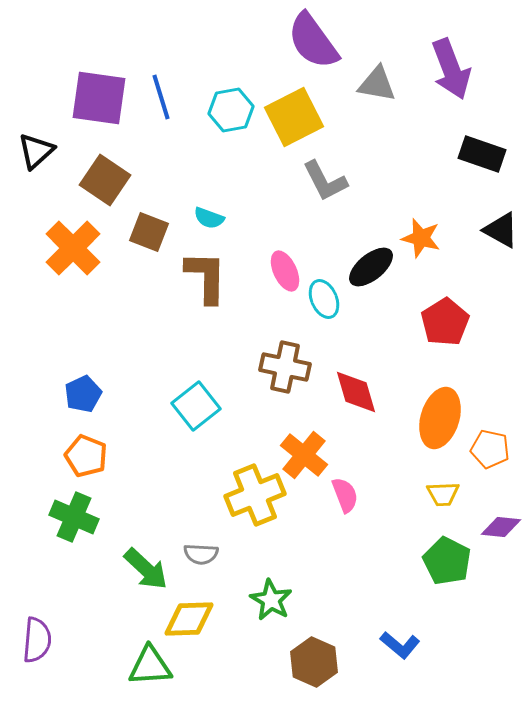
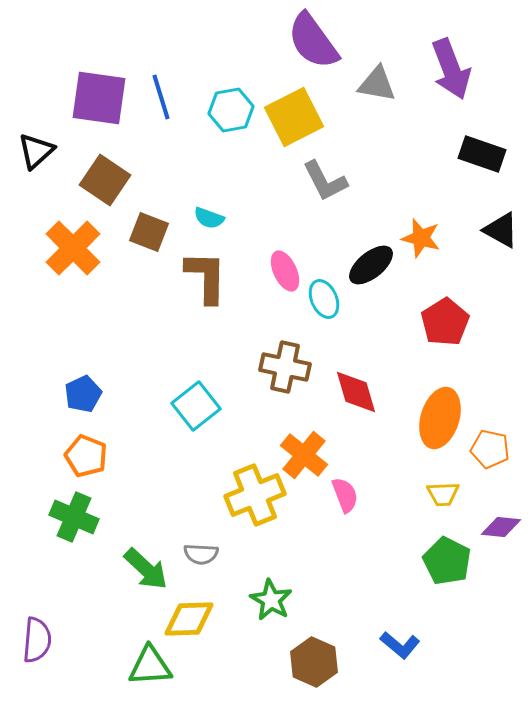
black ellipse at (371, 267): moved 2 px up
